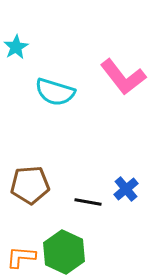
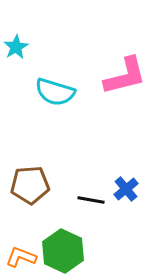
pink L-shape: moved 2 px right, 1 px up; rotated 66 degrees counterclockwise
black line: moved 3 px right, 2 px up
green hexagon: moved 1 px left, 1 px up
orange L-shape: rotated 16 degrees clockwise
